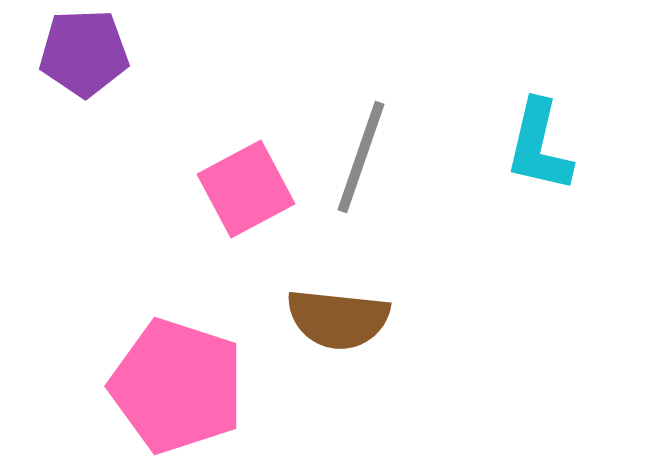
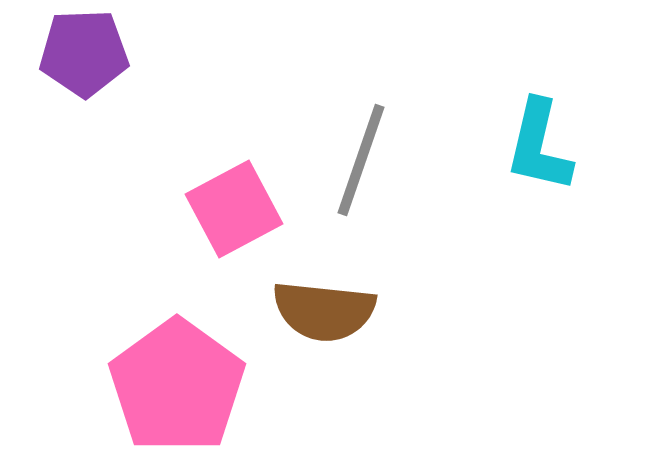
gray line: moved 3 px down
pink square: moved 12 px left, 20 px down
brown semicircle: moved 14 px left, 8 px up
pink pentagon: rotated 18 degrees clockwise
